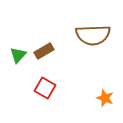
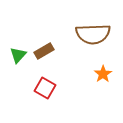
brown semicircle: moved 1 px up
orange star: moved 2 px left, 24 px up; rotated 18 degrees clockwise
